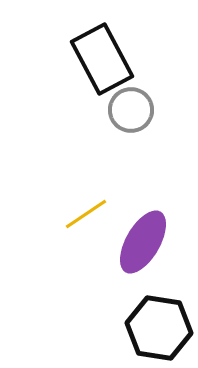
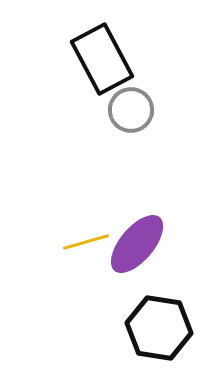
yellow line: moved 28 px down; rotated 18 degrees clockwise
purple ellipse: moved 6 px left, 2 px down; rotated 10 degrees clockwise
